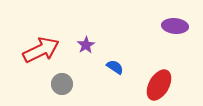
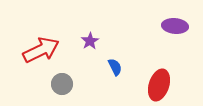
purple star: moved 4 px right, 4 px up
blue semicircle: rotated 30 degrees clockwise
red ellipse: rotated 12 degrees counterclockwise
